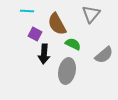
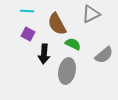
gray triangle: rotated 24 degrees clockwise
purple square: moved 7 px left
